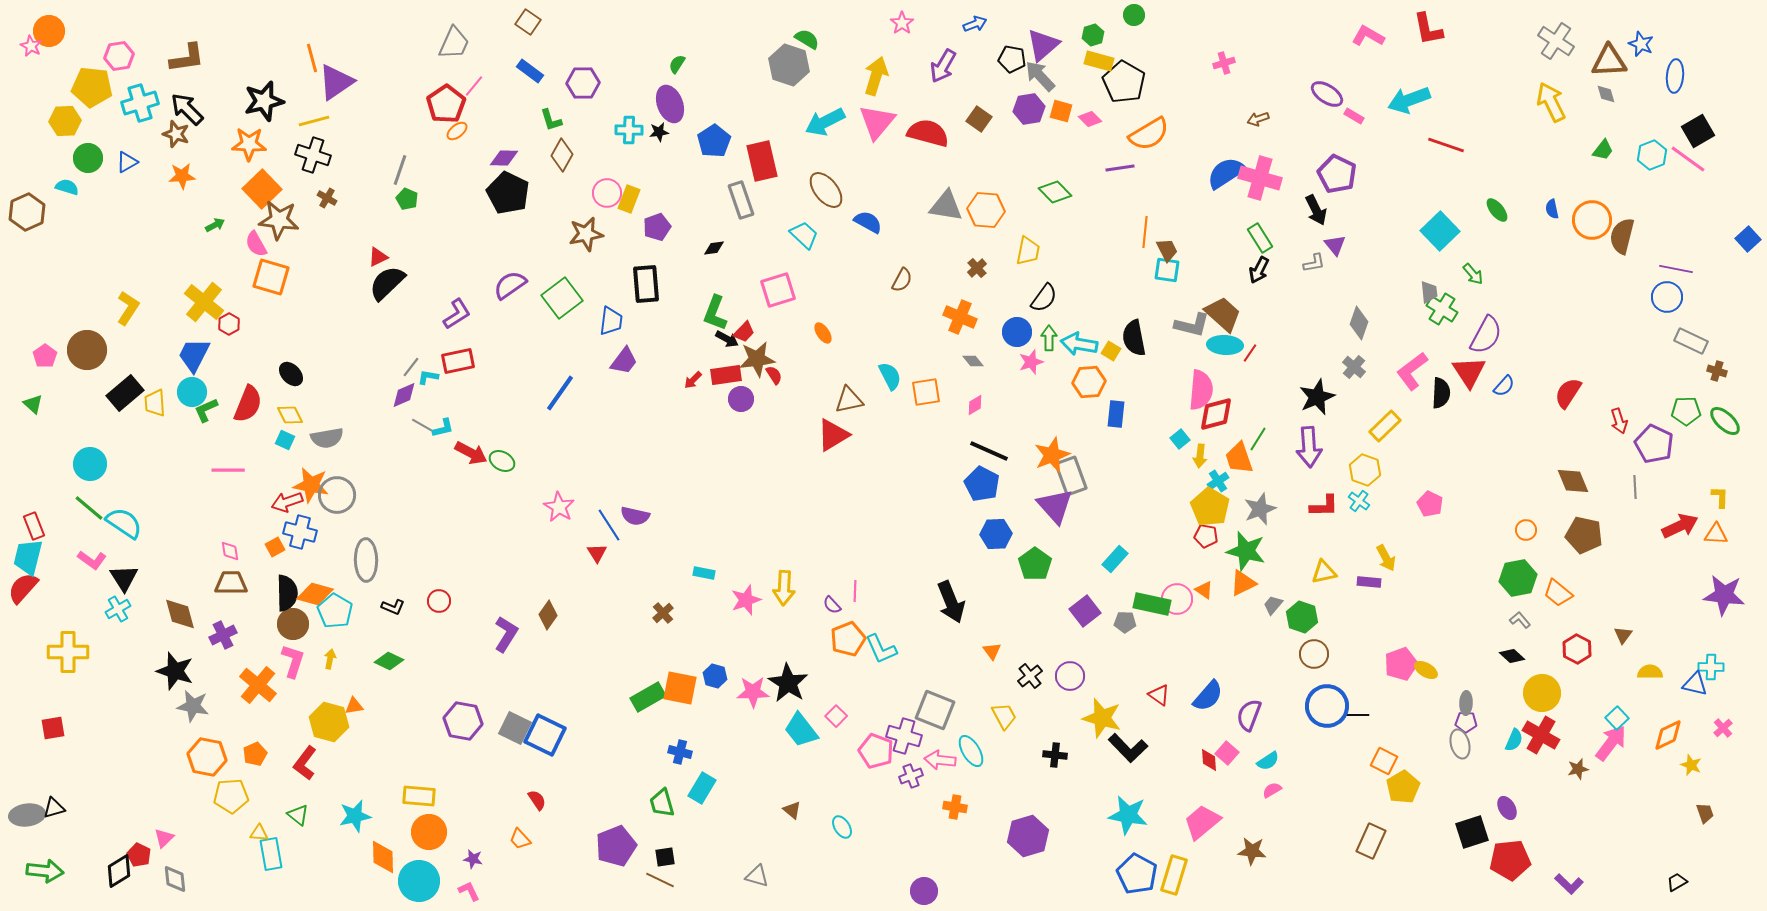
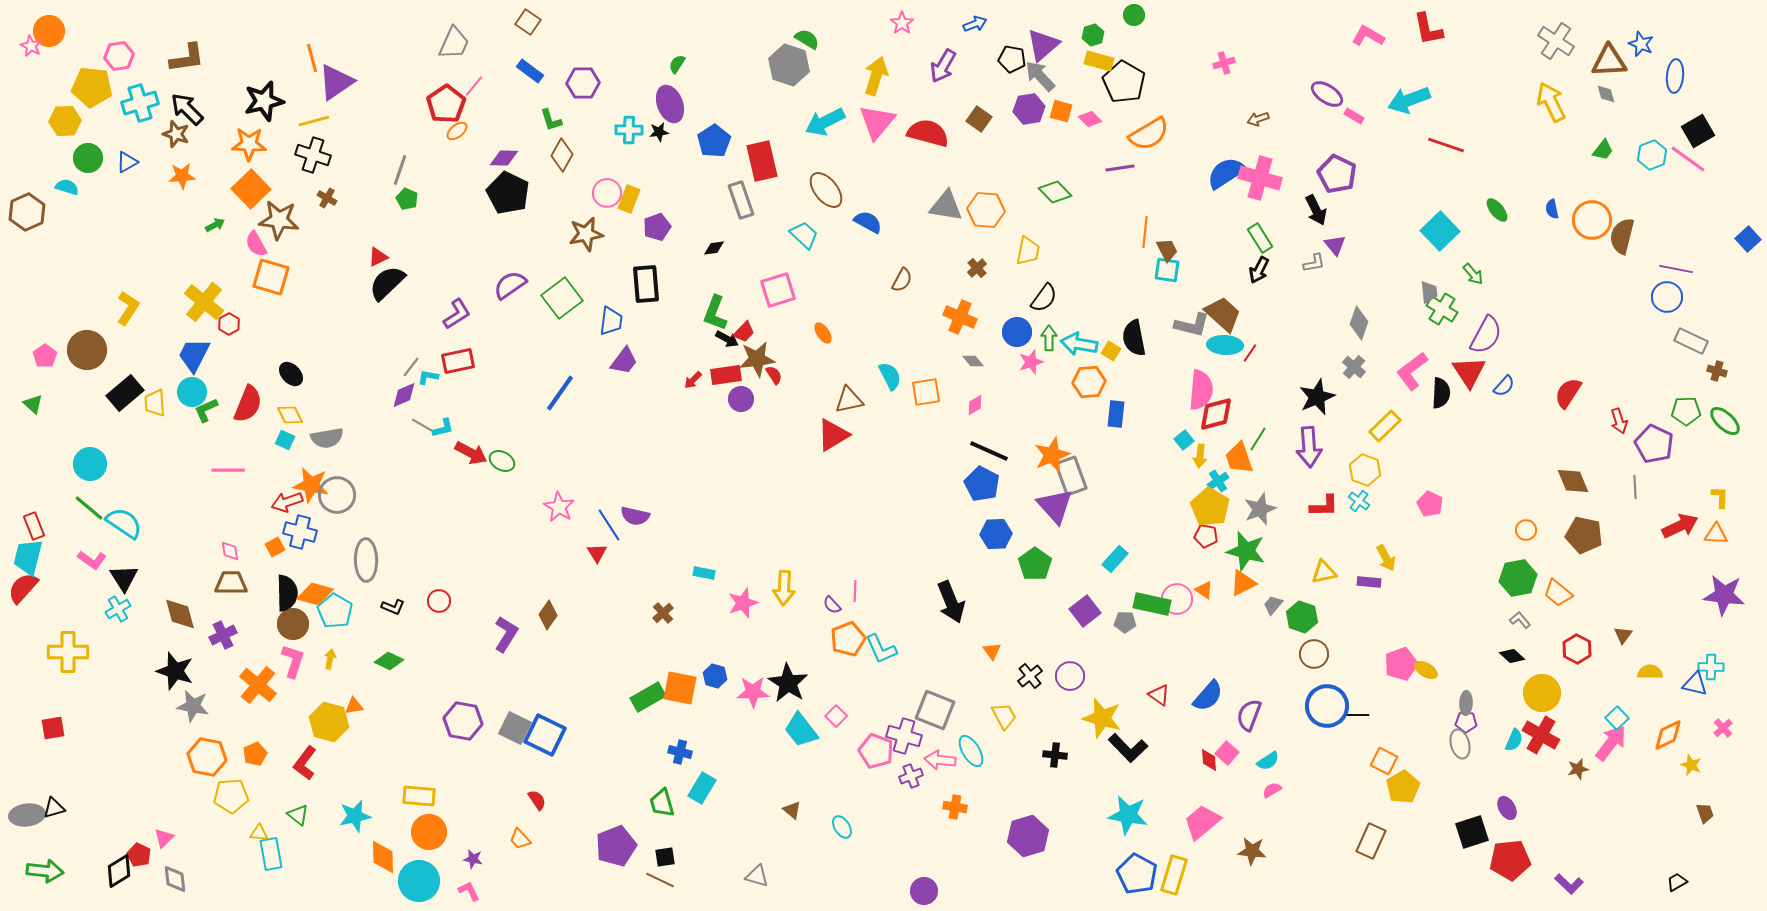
orange square at (262, 189): moved 11 px left
cyan square at (1180, 439): moved 4 px right, 1 px down
pink star at (746, 600): moved 3 px left, 3 px down
